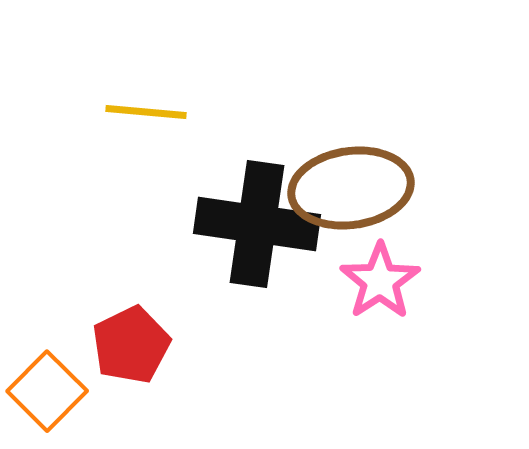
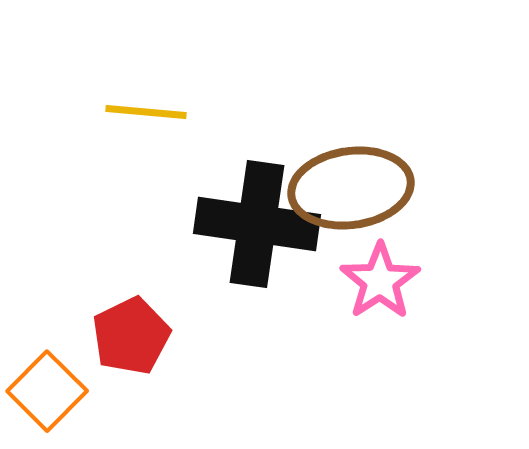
red pentagon: moved 9 px up
